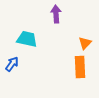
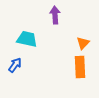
purple arrow: moved 1 px left, 1 px down
orange triangle: moved 2 px left
blue arrow: moved 3 px right, 1 px down
